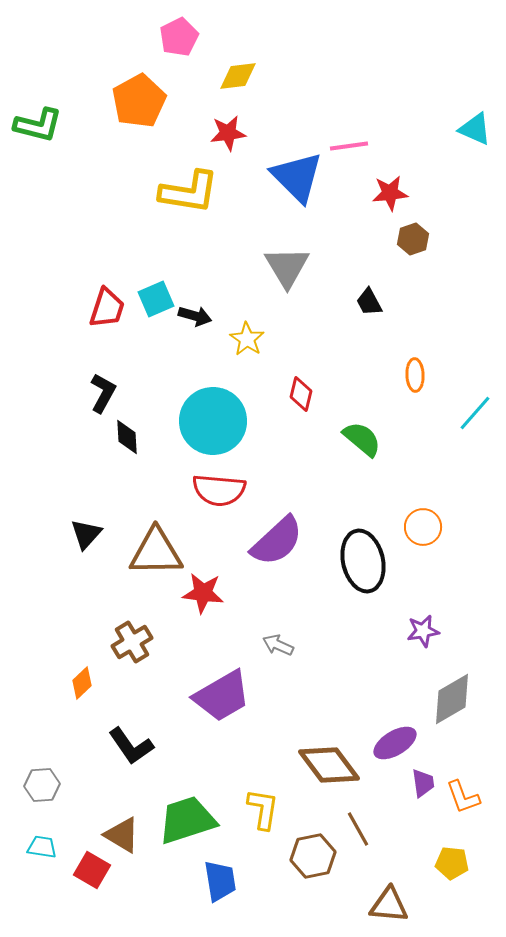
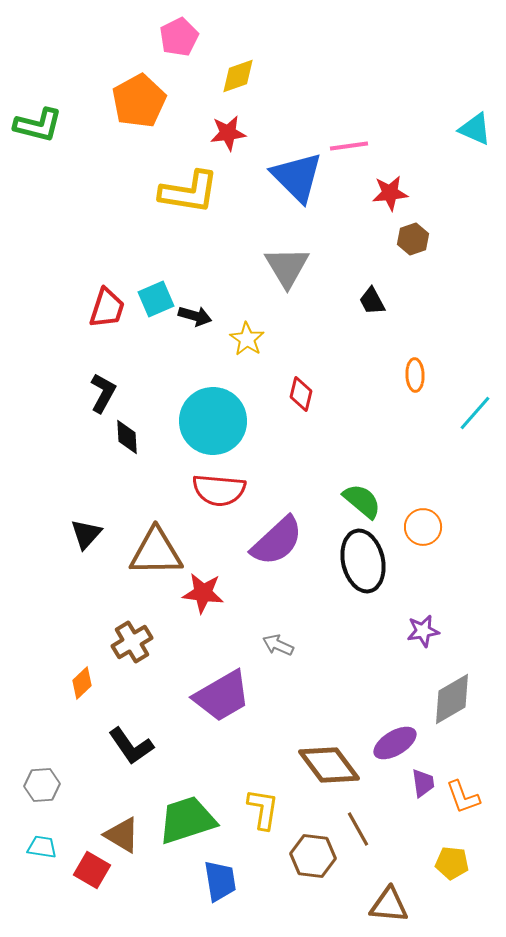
yellow diamond at (238, 76): rotated 12 degrees counterclockwise
black trapezoid at (369, 302): moved 3 px right, 1 px up
green semicircle at (362, 439): moved 62 px down
brown hexagon at (313, 856): rotated 18 degrees clockwise
